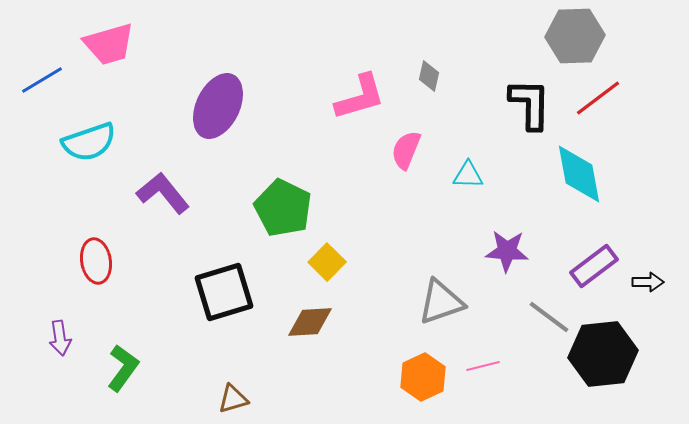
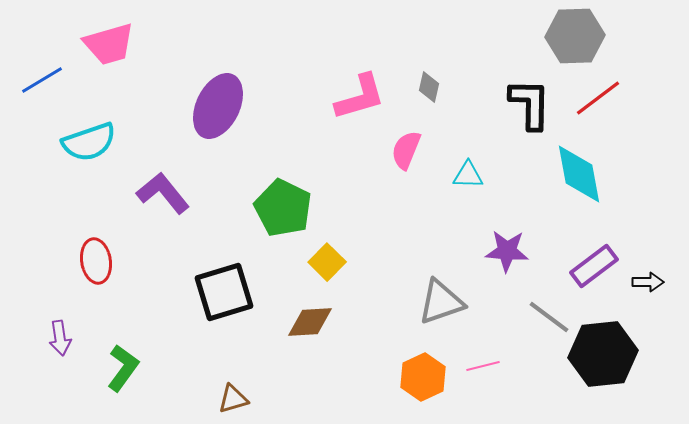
gray diamond: moved 11 px down
